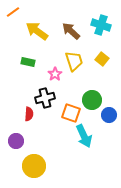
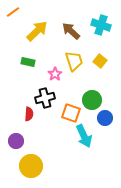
yellow arrow: rotated 100 degrees clockwise
yellow square: moved 2 px left, 2 px down
blue circle: moved 4 px left, 3 px down
yellow circle: moved 3 px left
